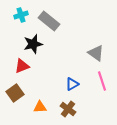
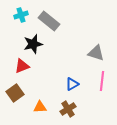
gray triangle: rotated 18 degrees counterclockwise
pink line: rotated 24 degrees clockwise
brown cross: rotated 21 degrees clockwise
